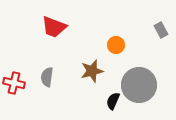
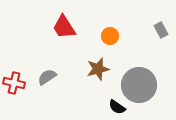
red trapezoid: moved 10 px right; rotated 36 degrees clockwise
orange circle: moved 6 px left, 9 px up
brown star: moved 6 px right, 2 px up
gray semicircle: rotated 48 degrees clockwise
black semicircle: moved 4 px right, 6 px down; rotated 78 degrees counterclockwise
